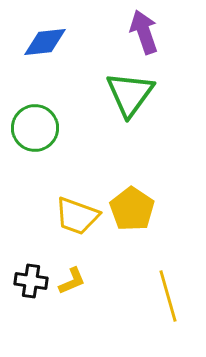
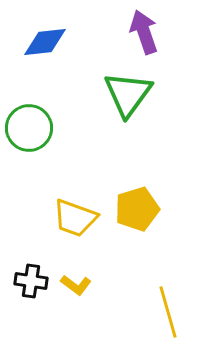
green triangle: moved 2 px left
green circle: moved 6 px left
yellow pentagon: moved 5 px right; rotated 21 degrees clockwise
yellow trapezoid: moved 2 px left, 2 px down
yellow L-shape: moved 4 px right, 4 px down; rotated 60 degrees clockwise
yellow line: moved 16 px down
